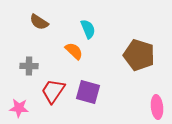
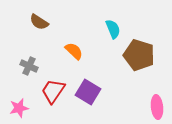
cyan semicircle: moved 25 px right
gray cross: rotated 24 degrees clockwise
purple square: rotated 15 degrees clockwise
pink star: rotated 18 degrees counterclockwise
